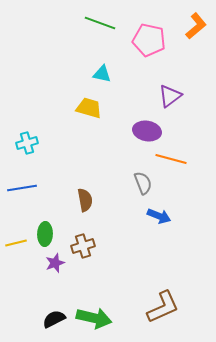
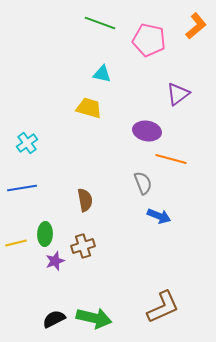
purple triangle: moved 8 px right, 2 px up
cyan cross: rotated 20 degrees counterclockwise
purple star: moved 2 px up
